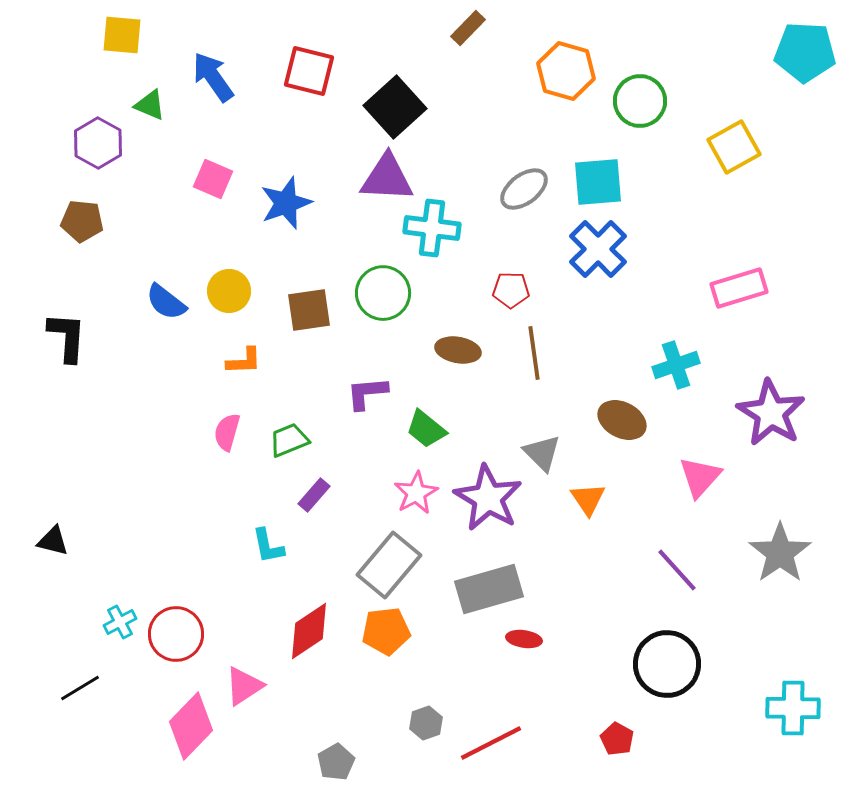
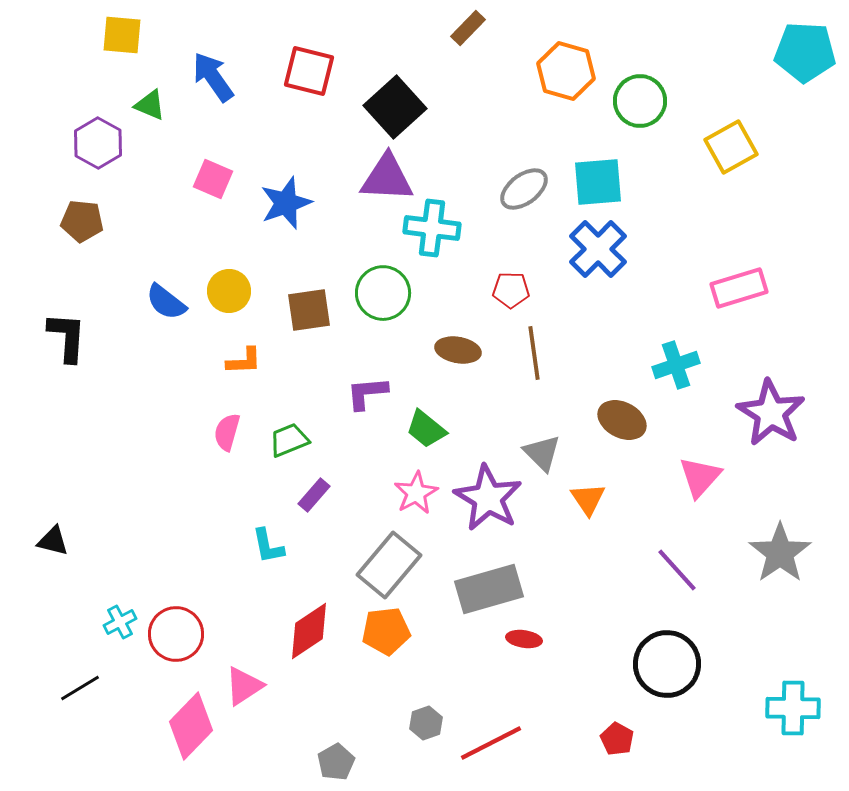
yellow square at (734, 147): moved 3 px left
